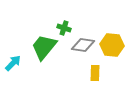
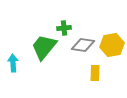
green cross: rotated 24 degrees counterclockwise
yellow hexagon: rotated 15 degrees counterclockwise
cyan arrow: rotated 48 degrees counterclockwise
